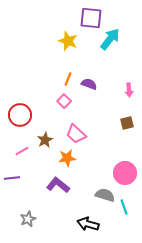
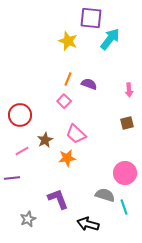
purple L-shape: moved 14 px down; rotated 30 degrees clockwise
